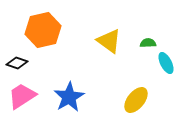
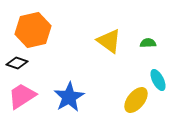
orange hexagon: moved 10 px left
cyan ellipse: moved 8 px left, 17 px down
